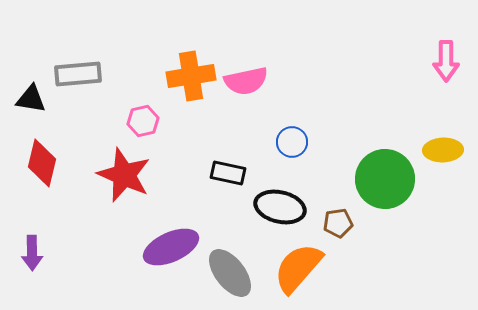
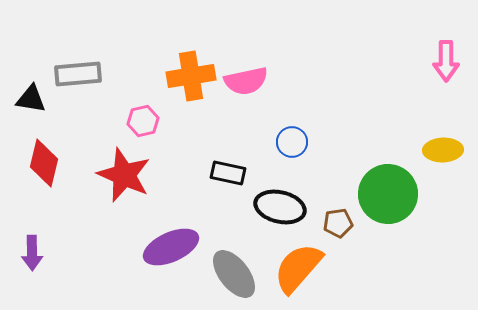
red diamond: moved 2 px right
green circle: moved 3 px right, 15 px down
gray ellipse: moved 4 px right, 1 px down
